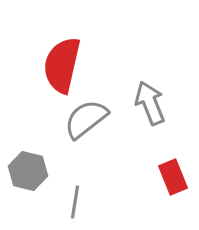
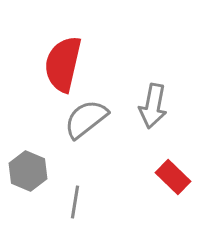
red semicircle: moved 1 px right, 1 px up
gray arrow: moved 3 px right, 3 px down; rotated 147 degrees counterclockwise
gray hexagon: rotated 9 degrees clockwise
red rectangle: rotated 24 degrees counterclockwise
